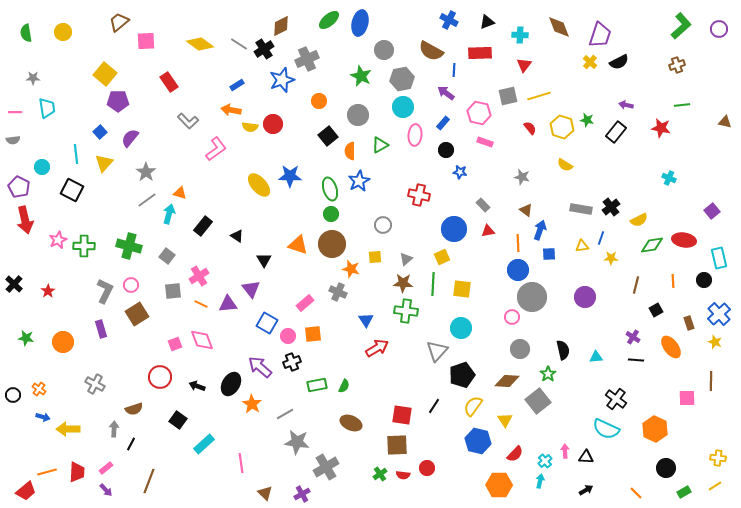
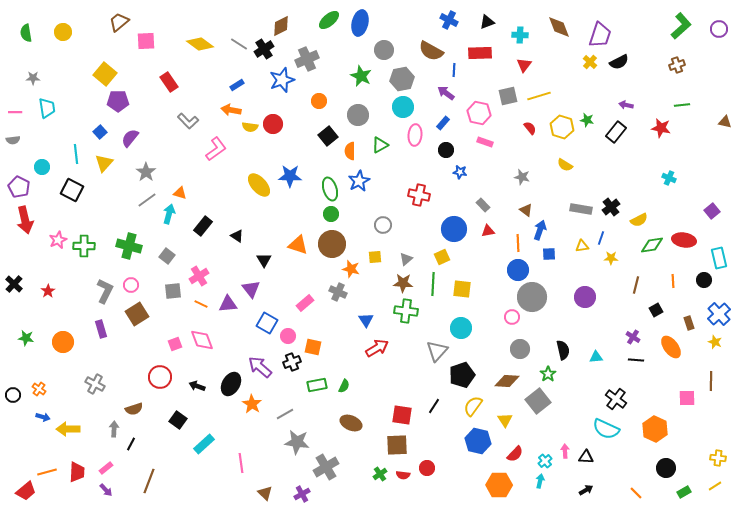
orange square at (313, 334): moved 13 px down; rotated 18 degrees clockwise
